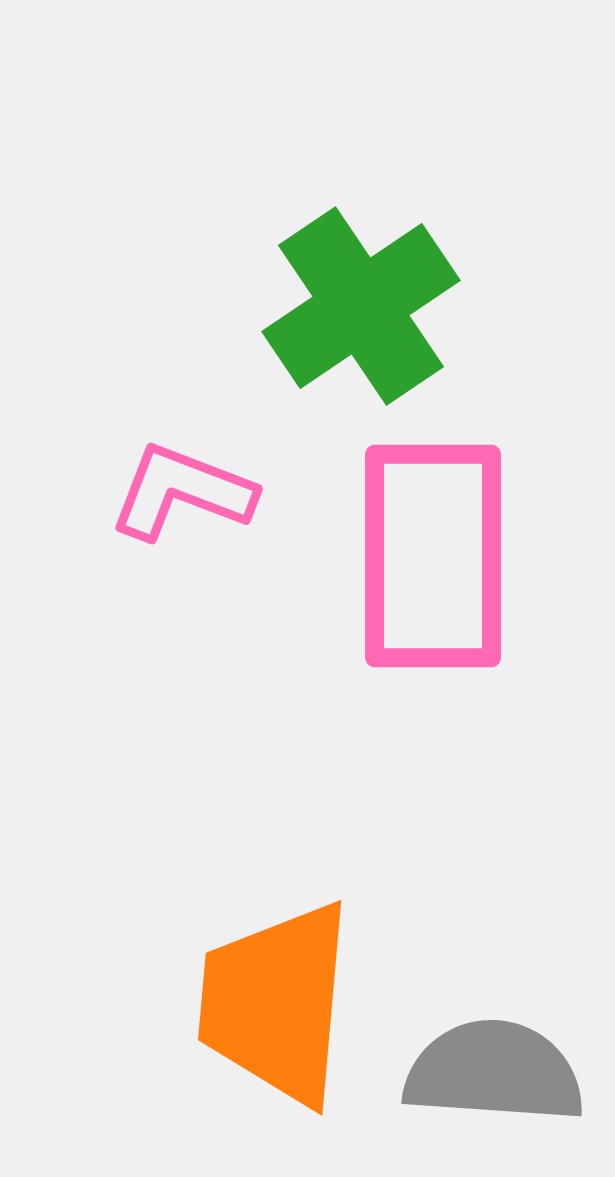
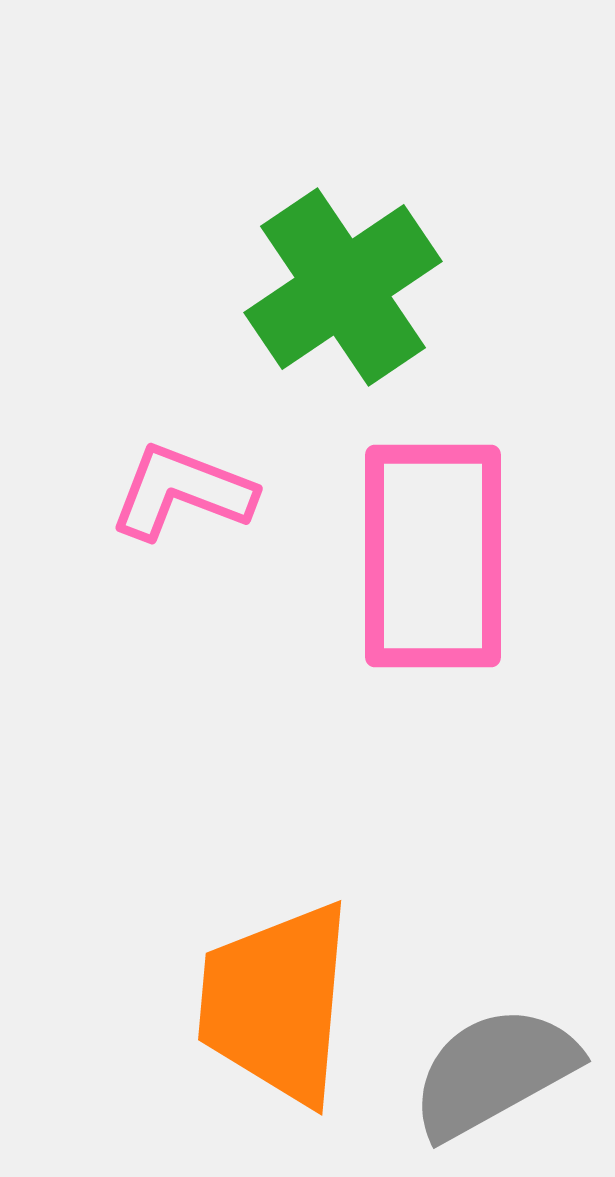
green cross: moved 18 px left, 19 px up
gray semicircle: rotated 33 degrees counterclockwise
